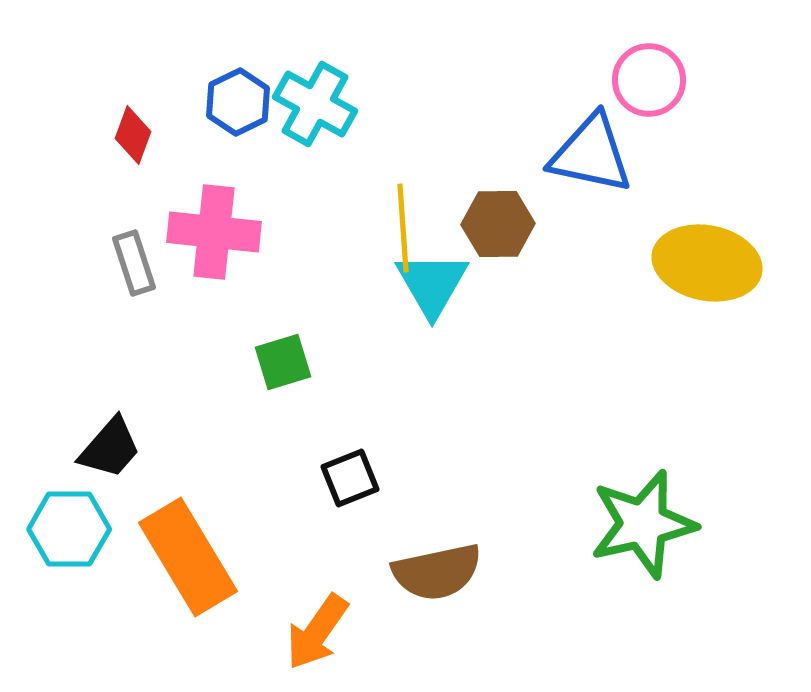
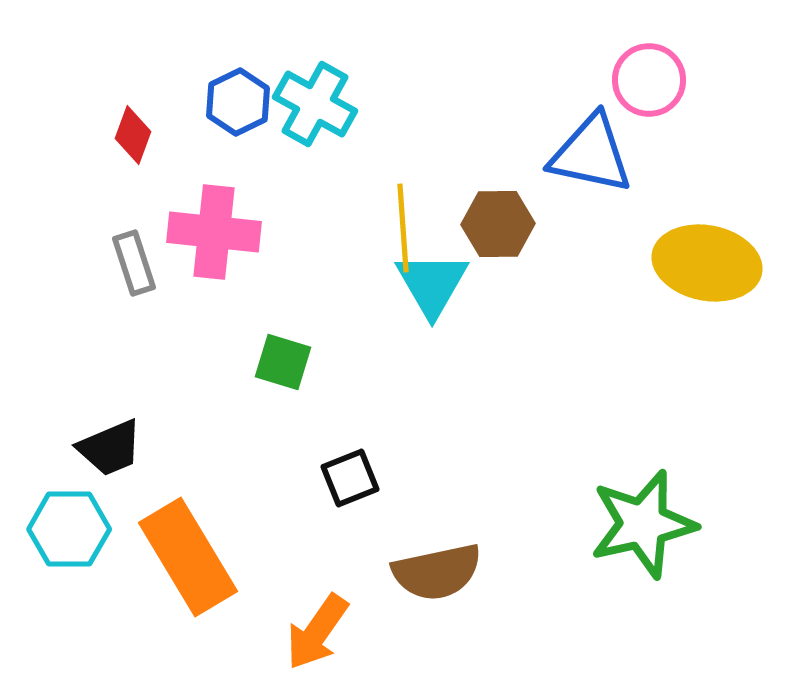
green square: rotated 34 degrees clockwise
black trapezoid: rotated 26 degrees clockwise
